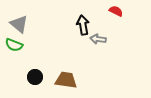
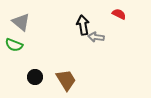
red semicircle: moved 3 px right, 3 px down
gray triangle: moved 2 px right, 2 px up
gray arrow: moved 2 px left, 2 px up
brown trapezoid: rotated 50 degrees clockwise
